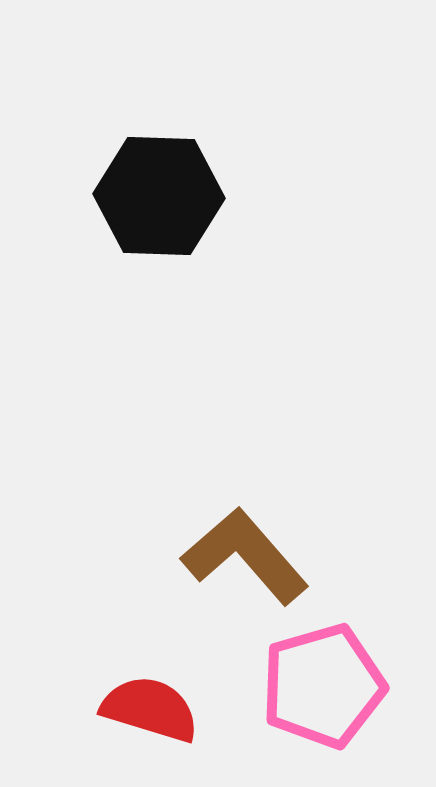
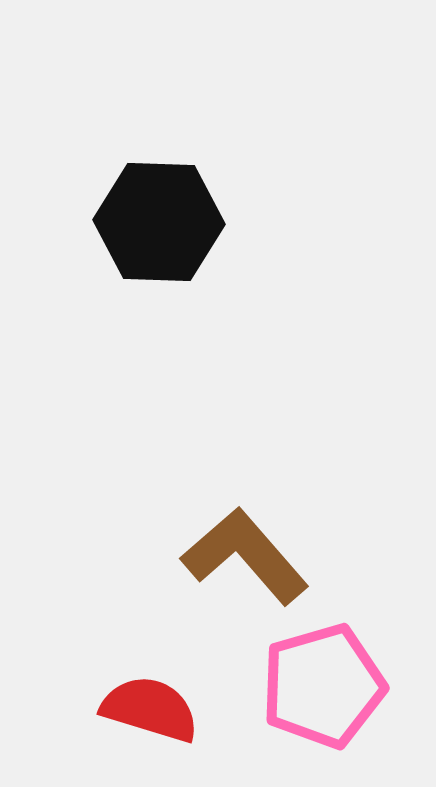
black hexagon: moved 26 px down
